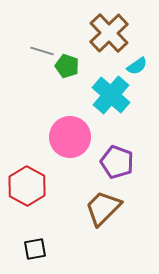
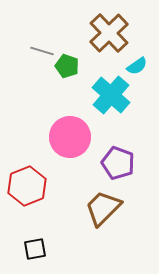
purple pentagon: moved 1 px right, 1 px down
red hexagon: rotated 9 degrees clockwise
